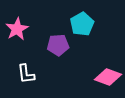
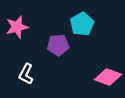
pink star: moved 2 px up; rotated 15 degrees clockwise
white L-shape: rotated 35 degrees clockwise
